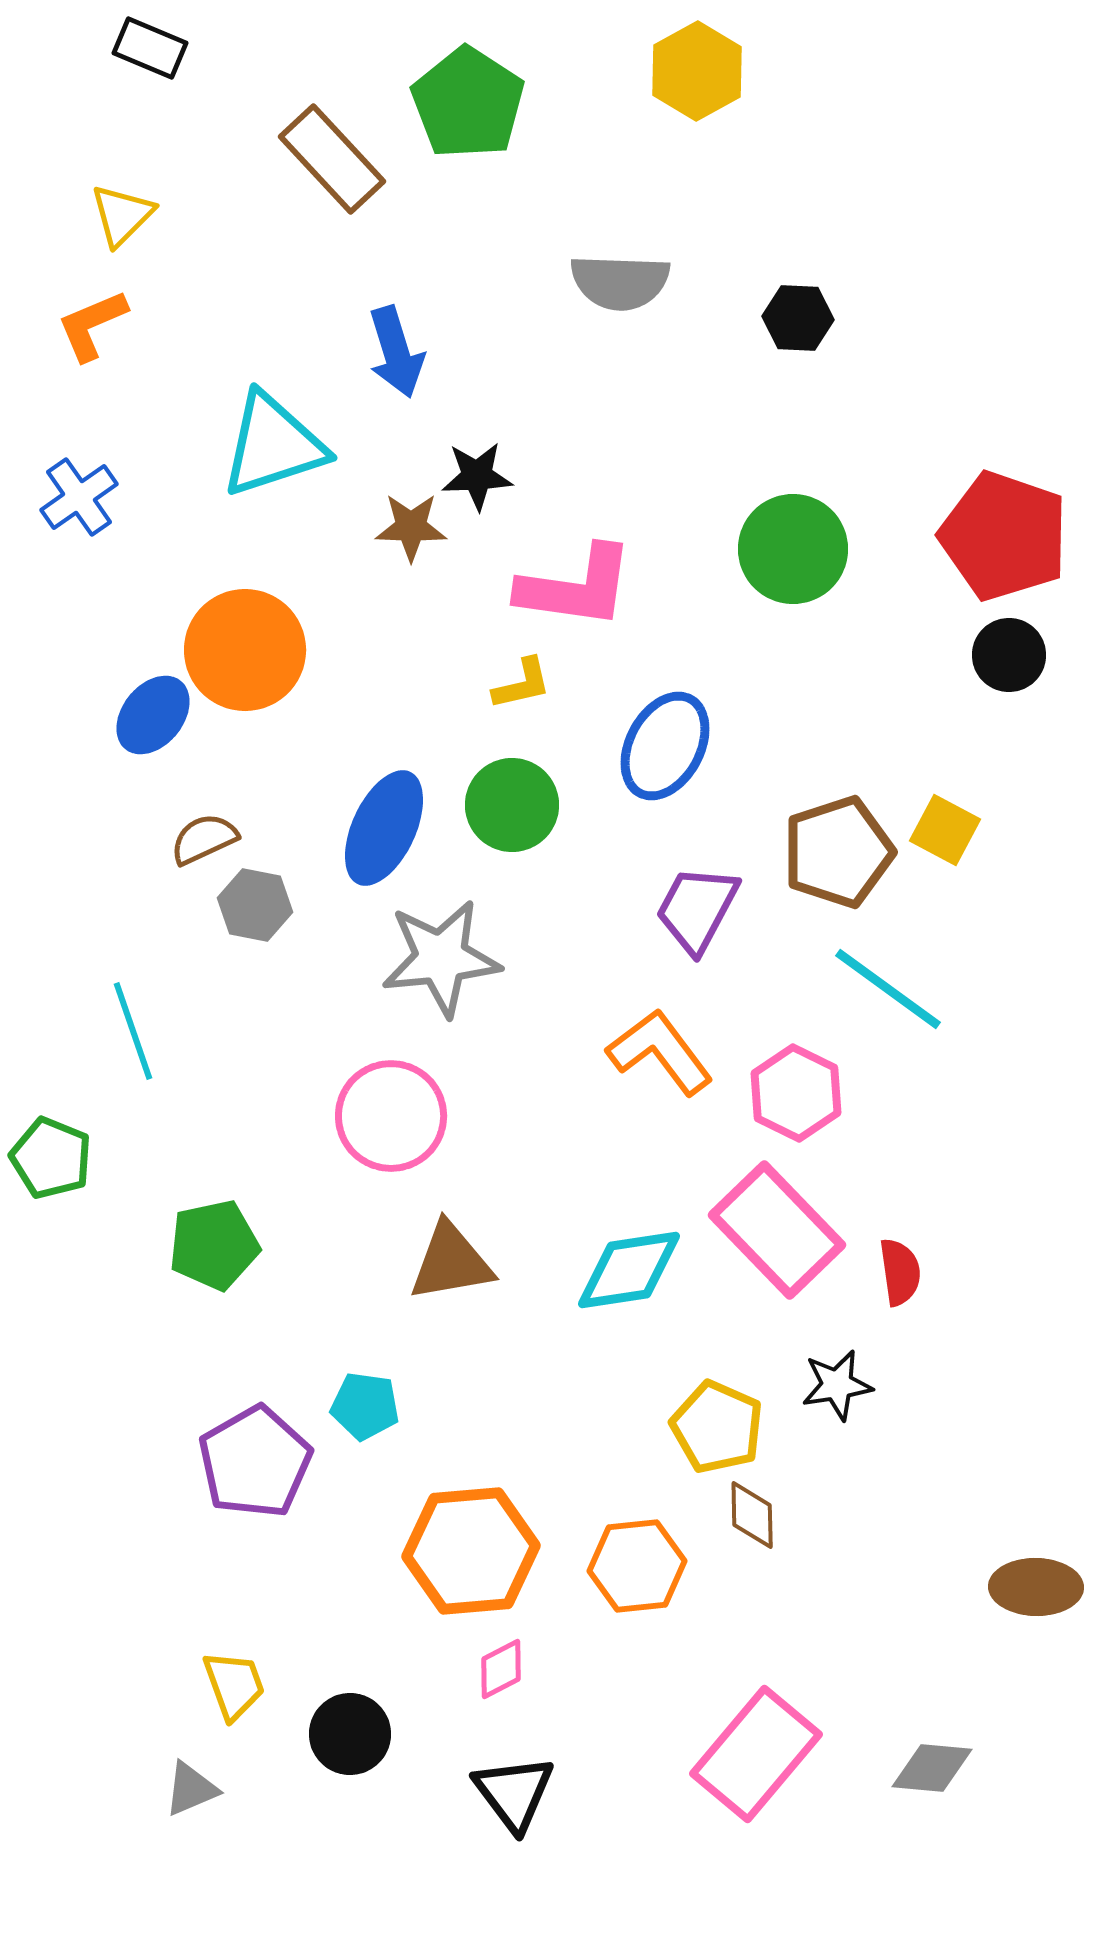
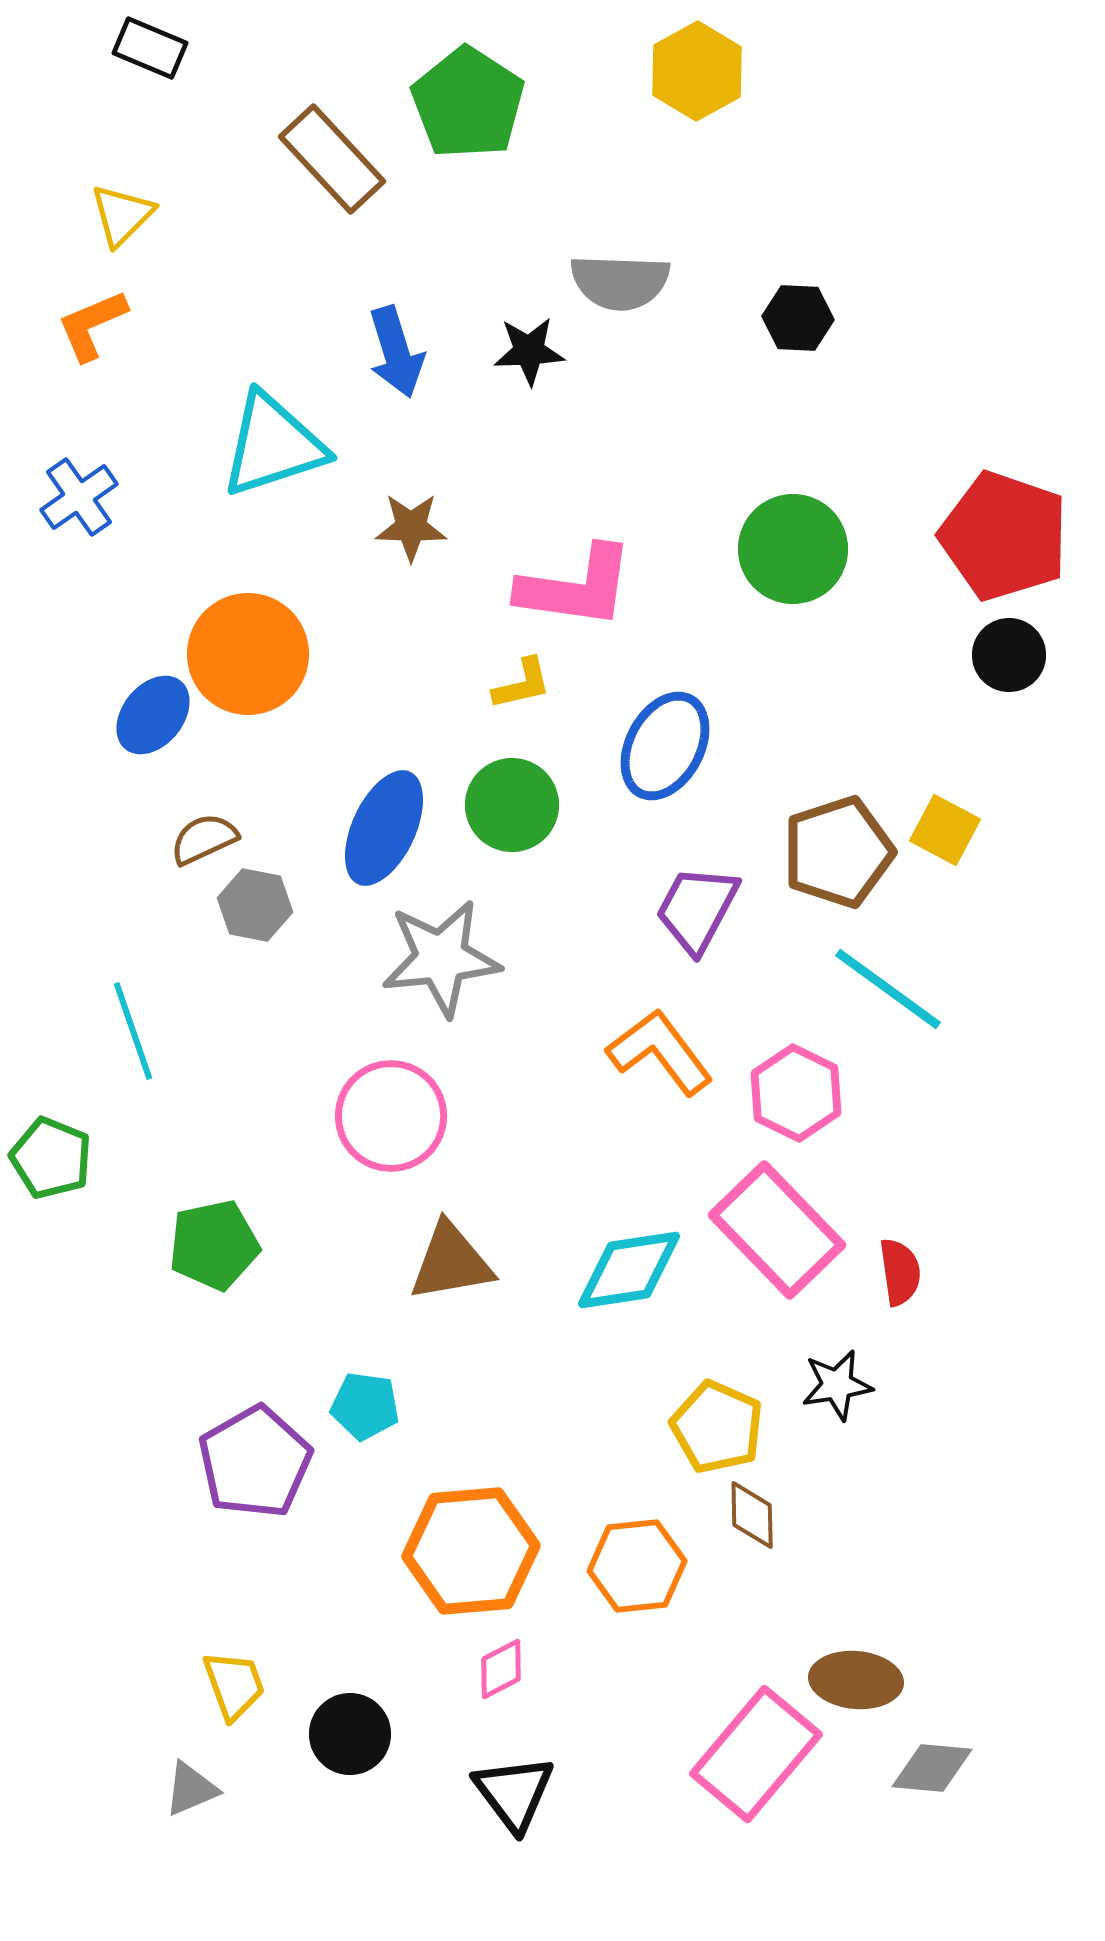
black star at (477, 476): moved 52 px right, 125 px up
orange circle at (245, 650): moved 3 px right, 4 px down
brown ellipse at (1036, 1587): moved 180 px left, 93 px down; rotated 4 degrees clockwise
